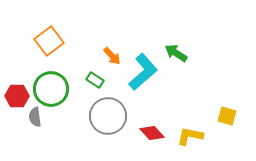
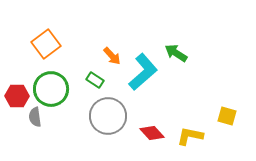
orange square: moved 3 px left, 3 px down
